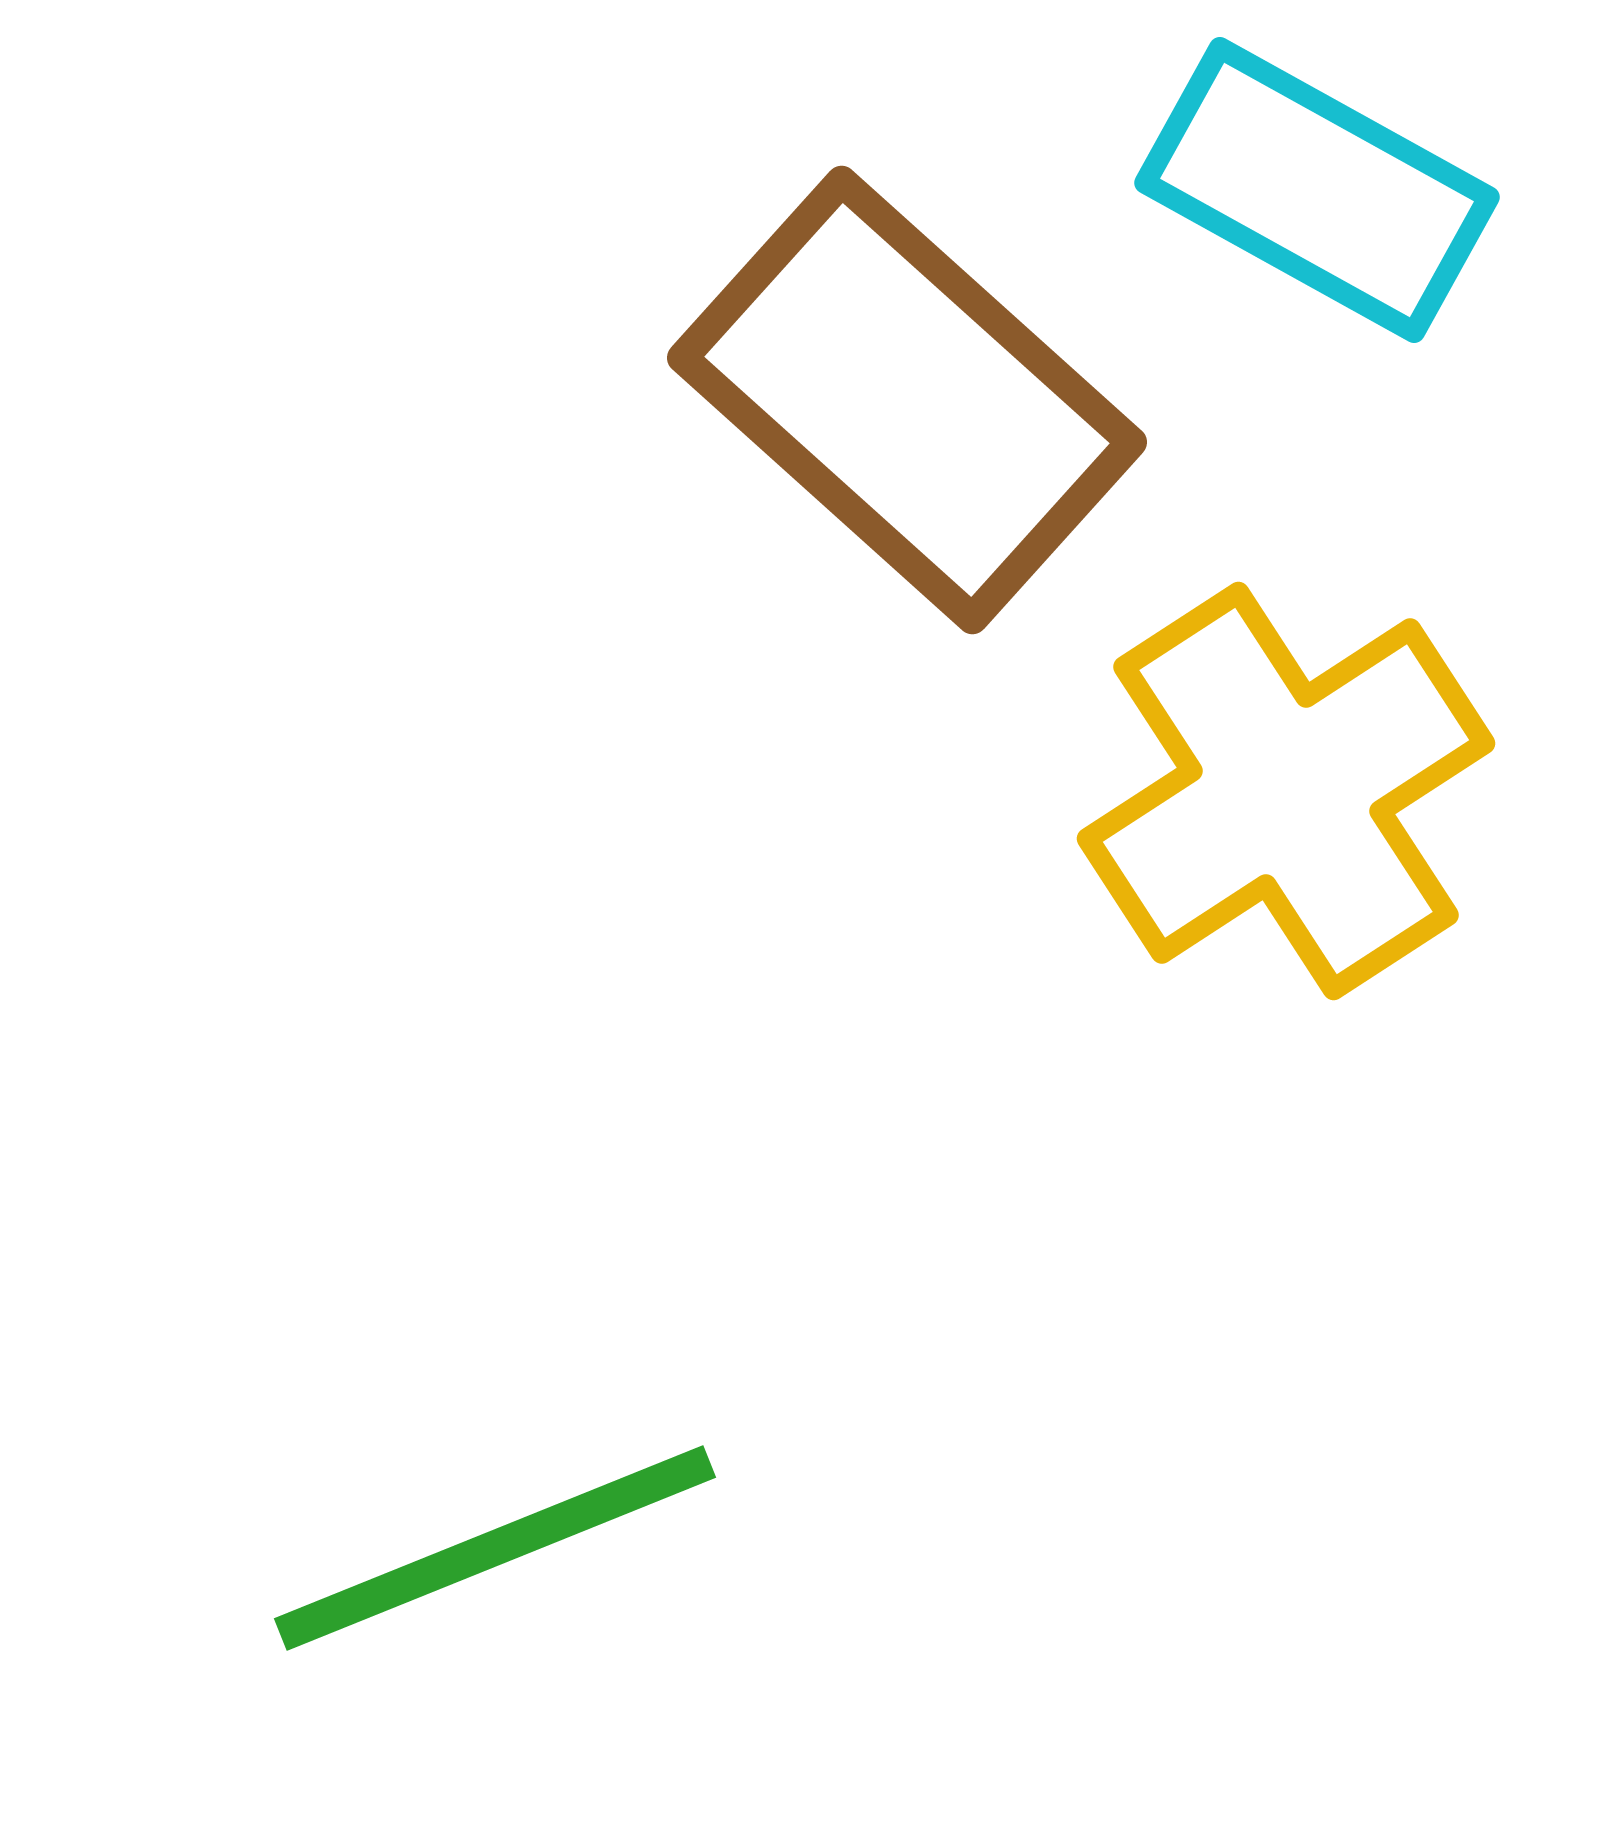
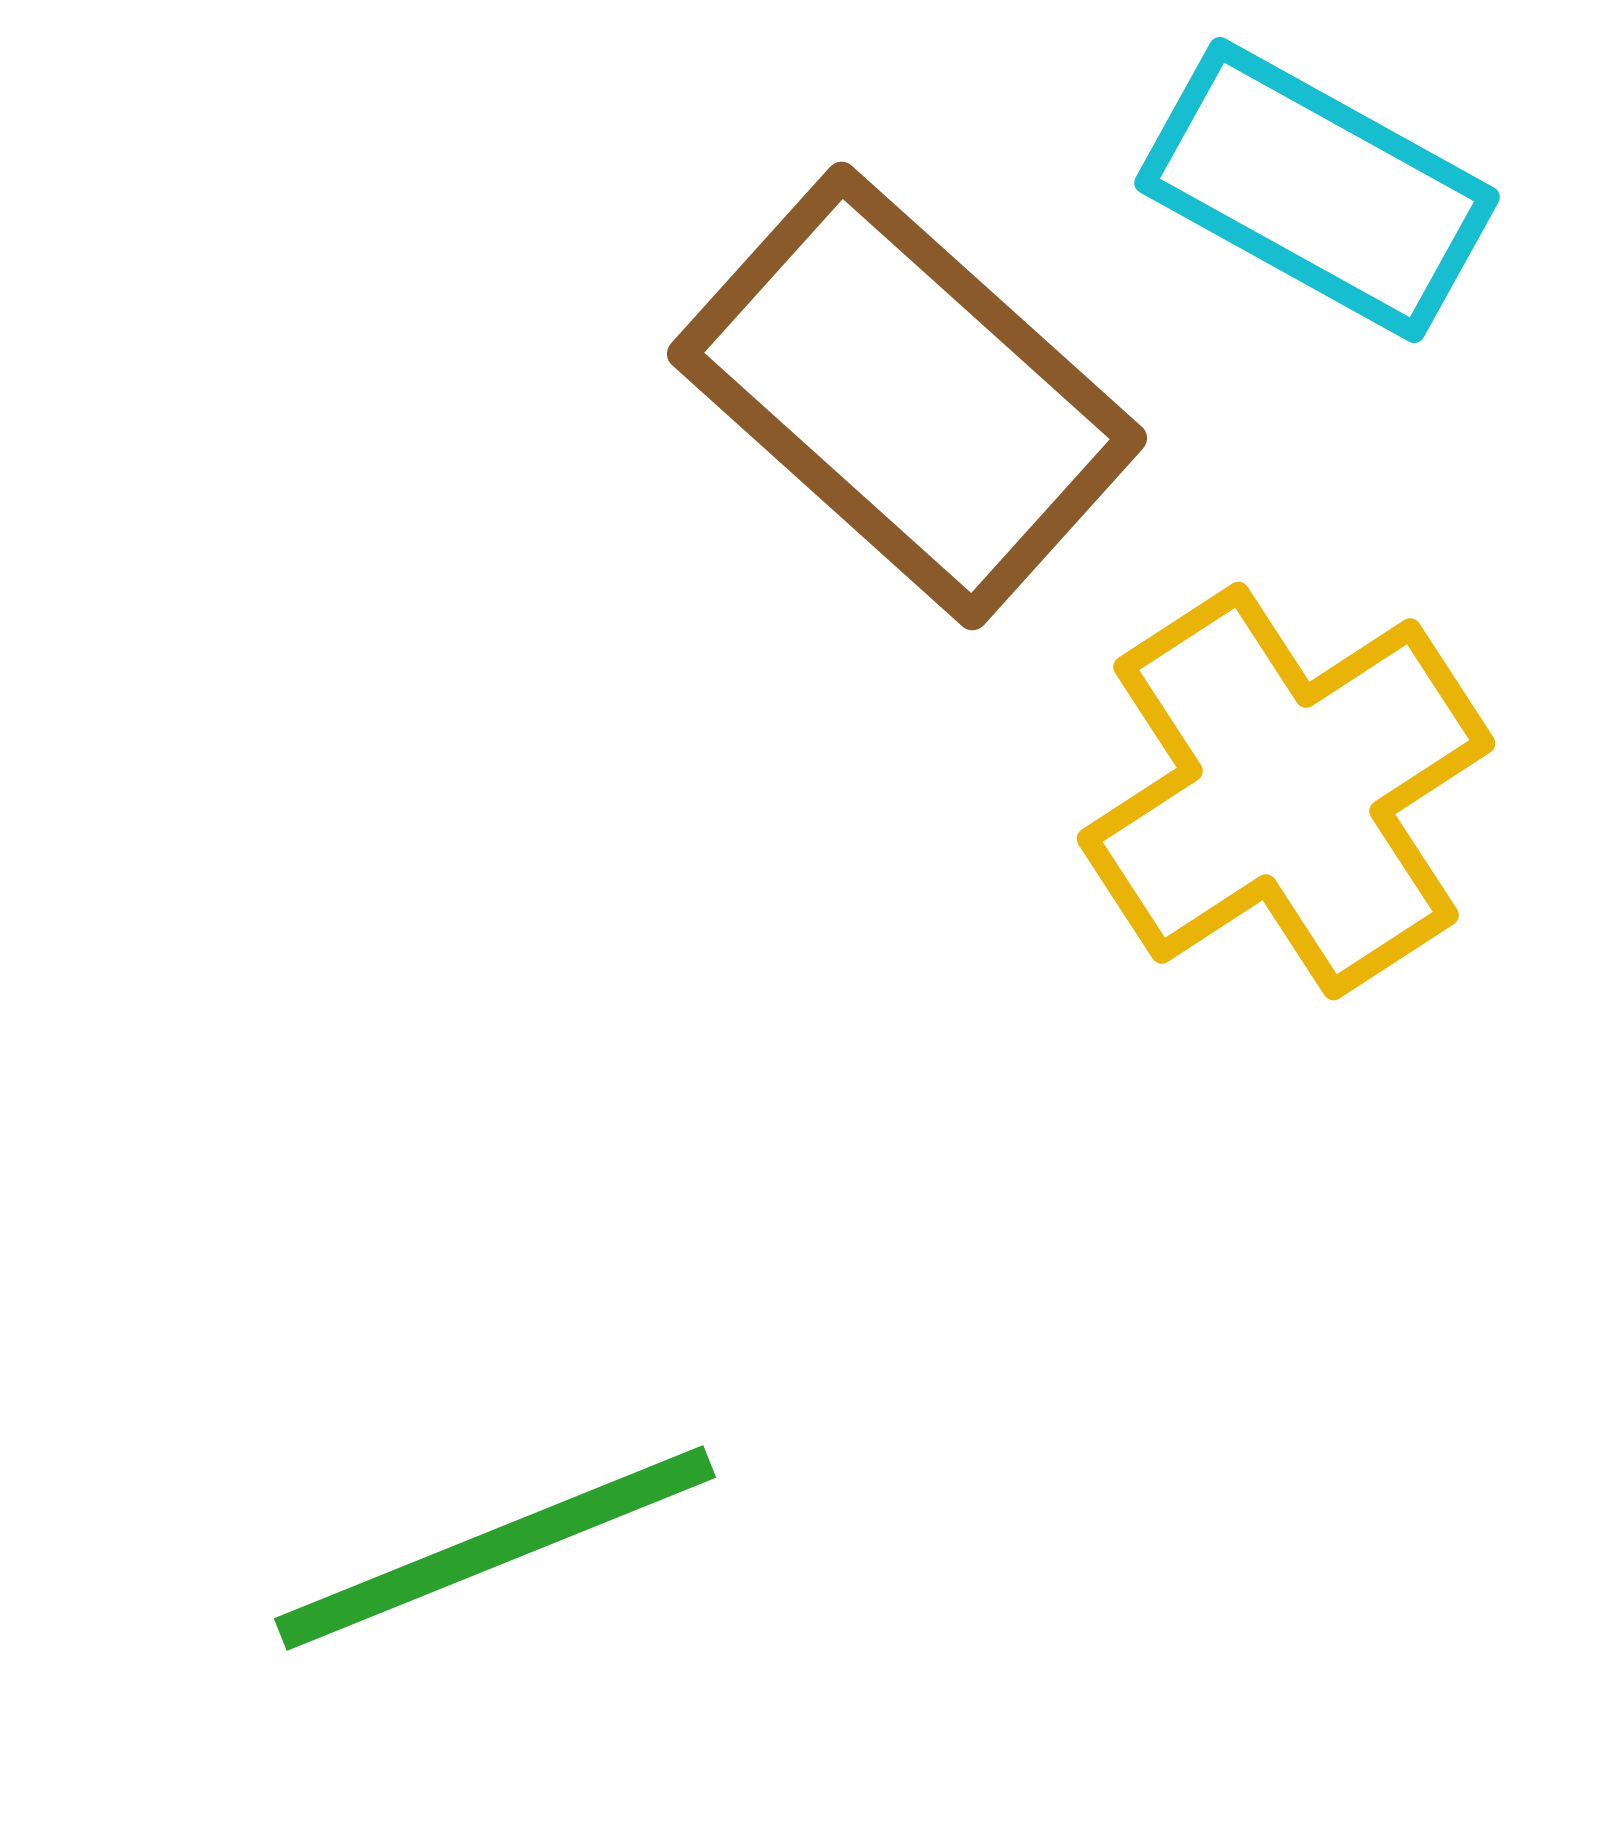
brown rectangle: moved 4 px up
